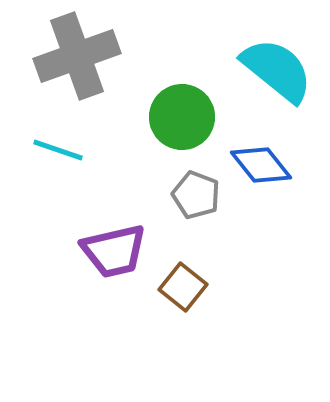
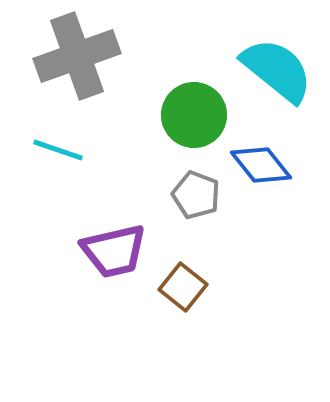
green circle: moved 12 px right, 2 px up
